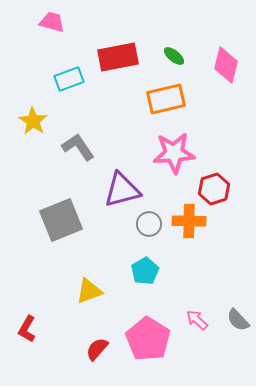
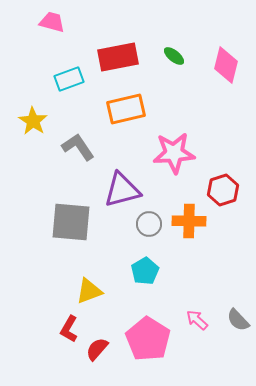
orange rectangle: moved 40 px left, 10 px down
red hexagon: moved 9 px right, 1 px down
gray square: moved 10 px right, 2 px down; rotated 27 degrees clockwise
red L-shape: moved 42 px right
